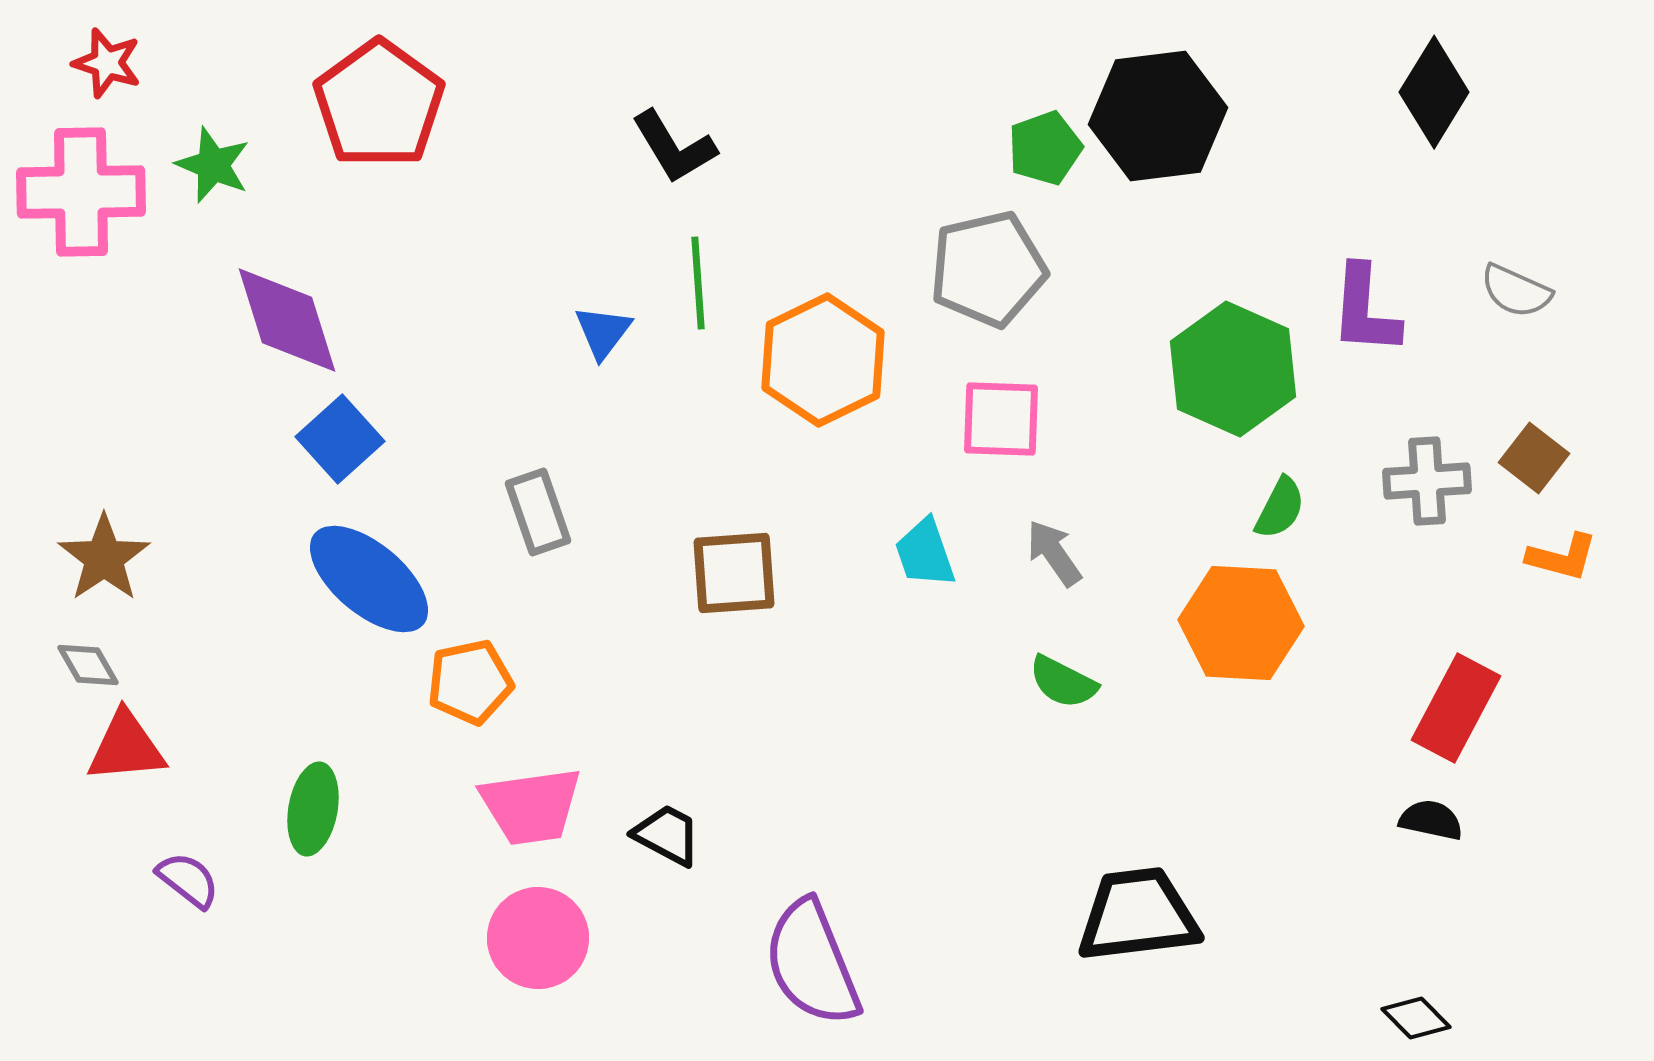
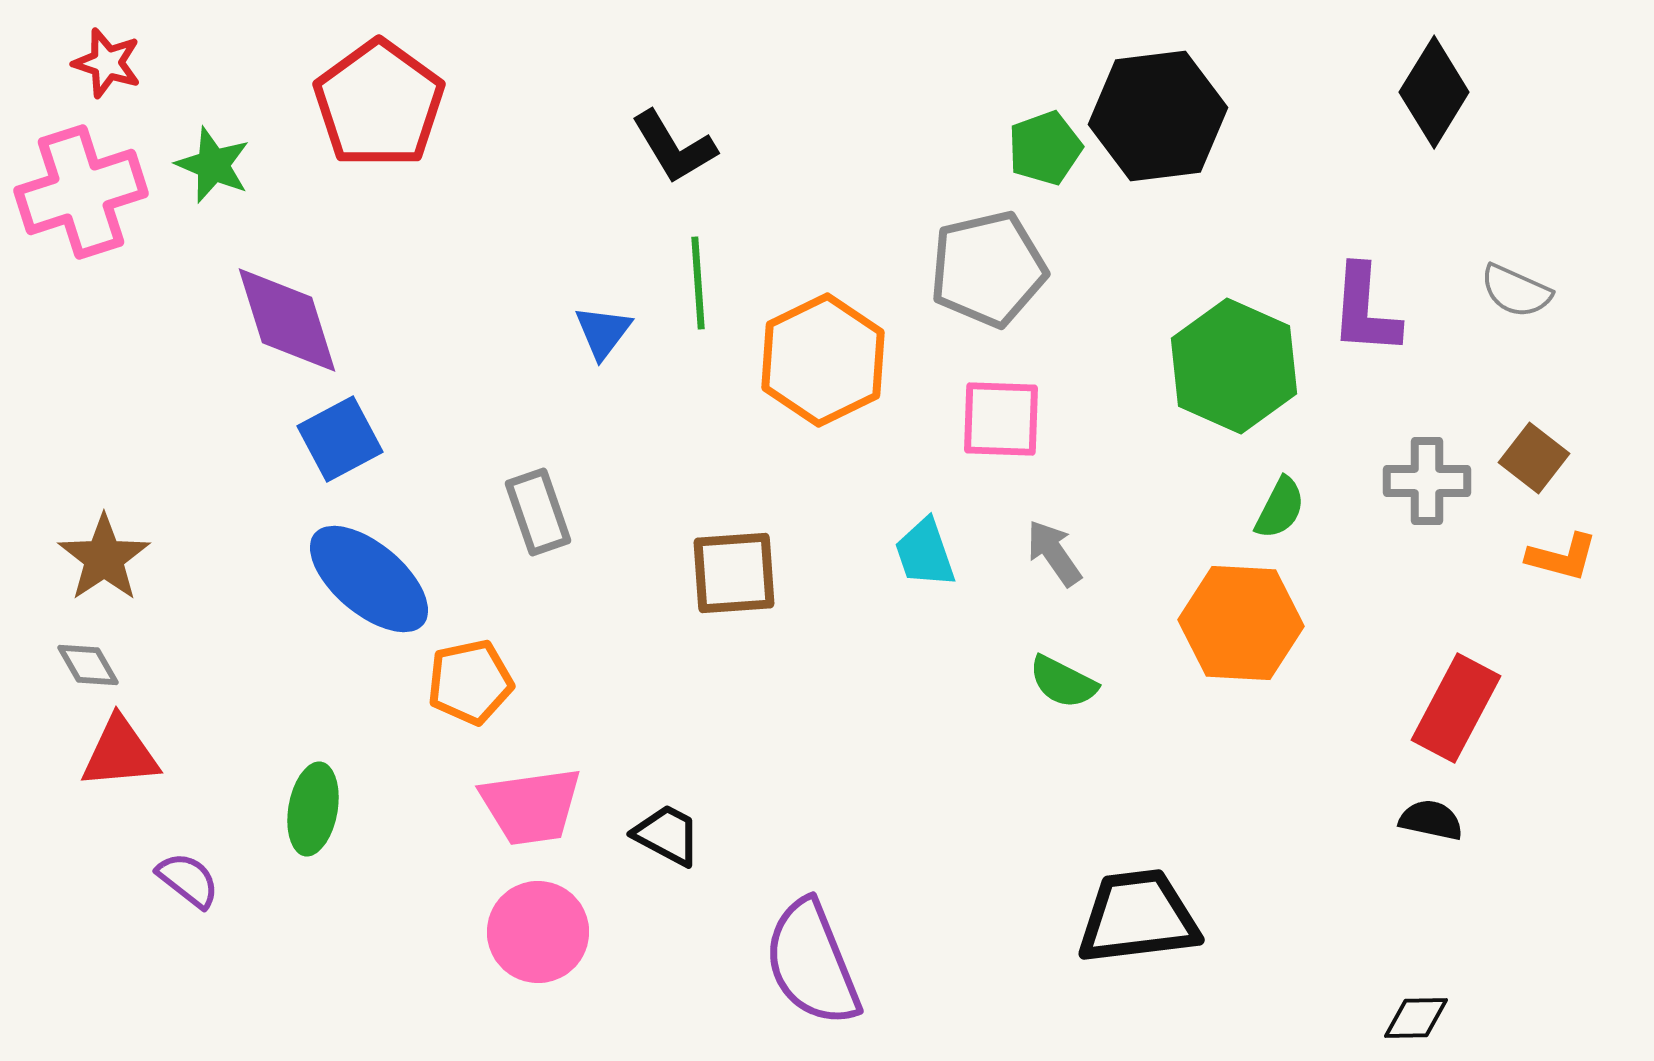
pink cross at (81, 192): rotated 17 degrees counterclockwise
green hexagon at (1233, 369): moved 1 px right, 3 px up
blue square at (340, 439): rotated 14 degrees clockwise
gray cross at (1427, 481): rotated 4 degrees clockwise
red triangle at (126, 747): moved 6 px left, 6 px down
black trapezoid at (1138, 915): moved 2 px down
pink circle at (538, 938): moved 6 px up
black diamond at (1416, 1018): rotated 46 degrees counterclockwise
